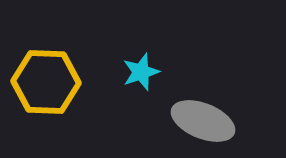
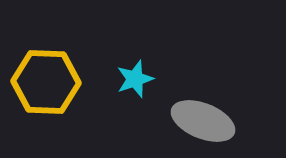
cyan star: moved 6 px left, 7 px down
